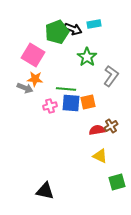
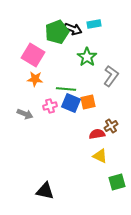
gray arrow: moved 26 px down
blue square: rotated 18 degrees clockwise
red semicircle: moved 4 px down
